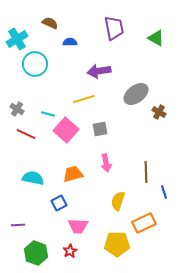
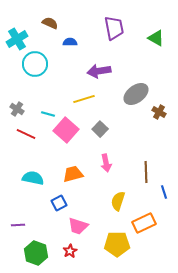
gray square: rotated 35 degrees counterclockwise
pink trapezoid: rotated 15 degrees clockwise
